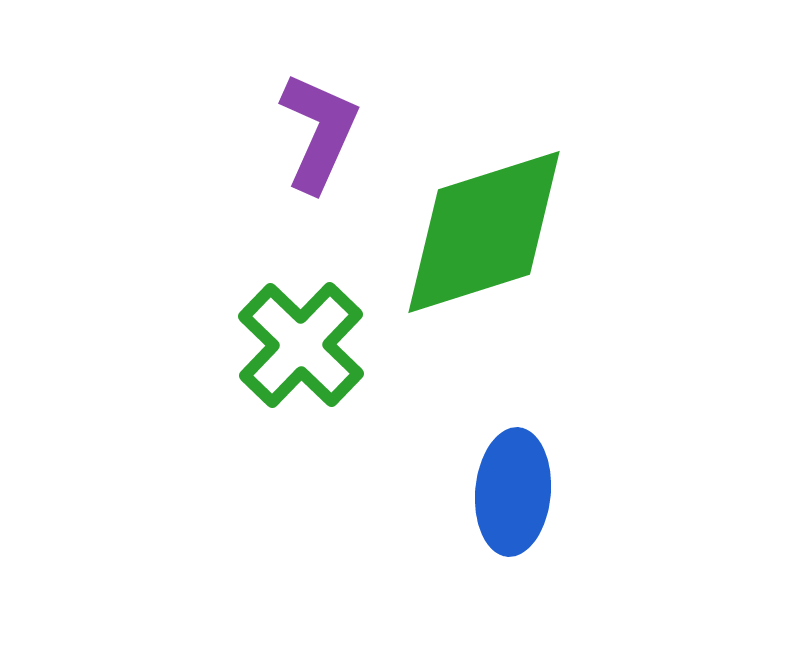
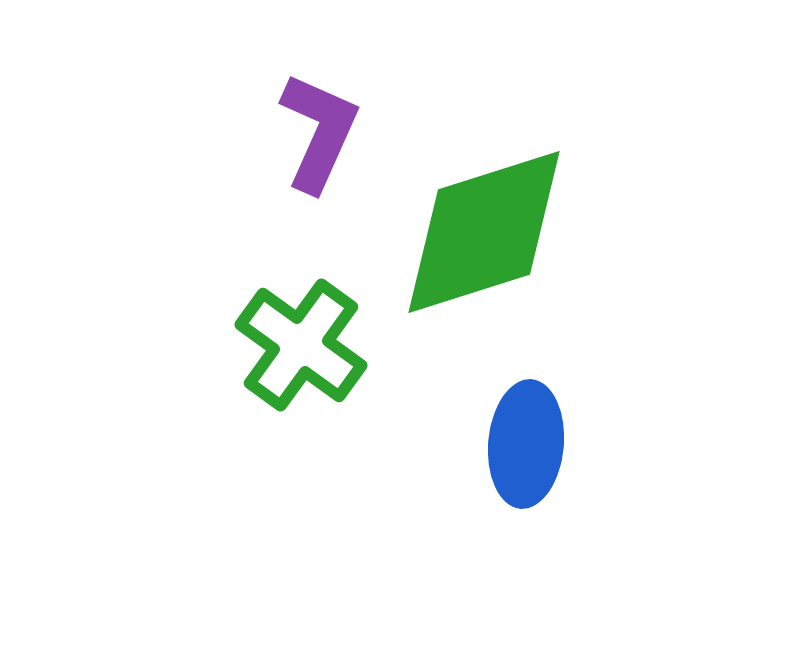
green cross: rotated 8 degrees counterclockwise
blue ellipse: moved 13 px right, 48 px up
